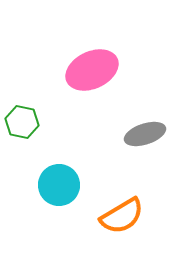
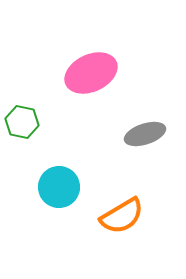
pink ellipse: moved 1 px left, 3 px down
cyan circle: moved 2 px down
